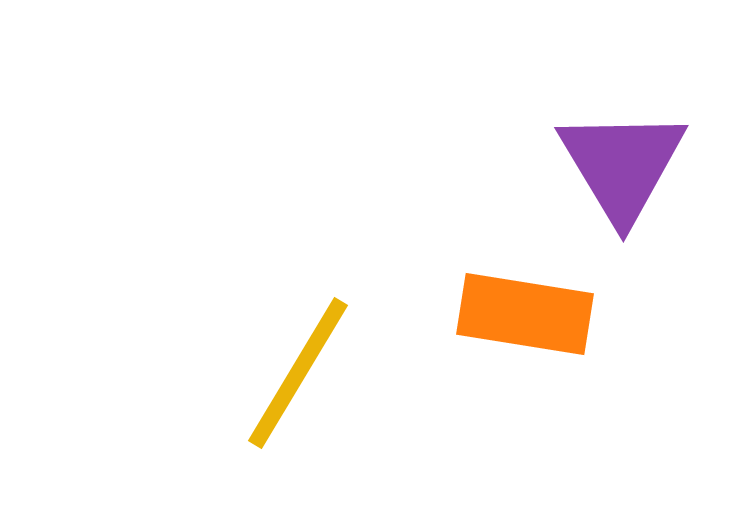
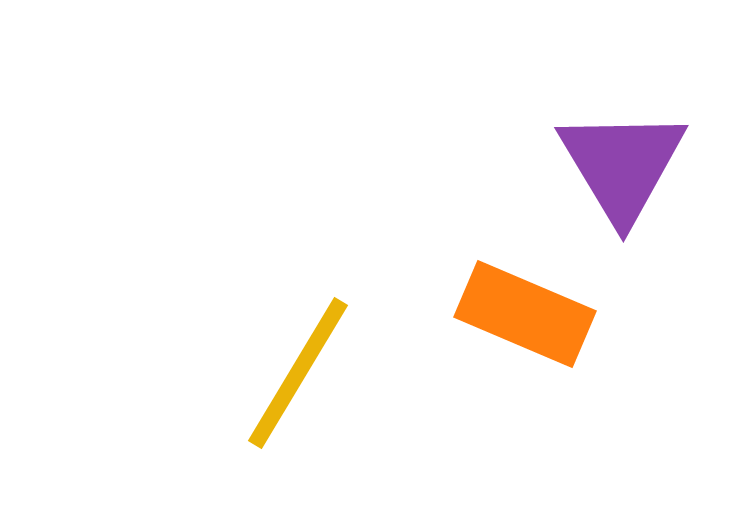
orange rectangle: rotated 14 degrees clockwise
